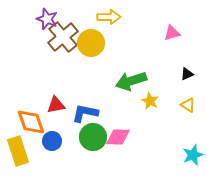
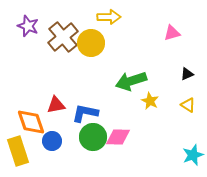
purple star: moved 19 px left, 7 px down
